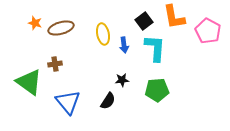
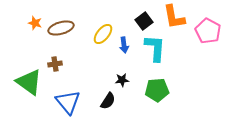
yellow ellipse: rotated 50 degrees clockwise
